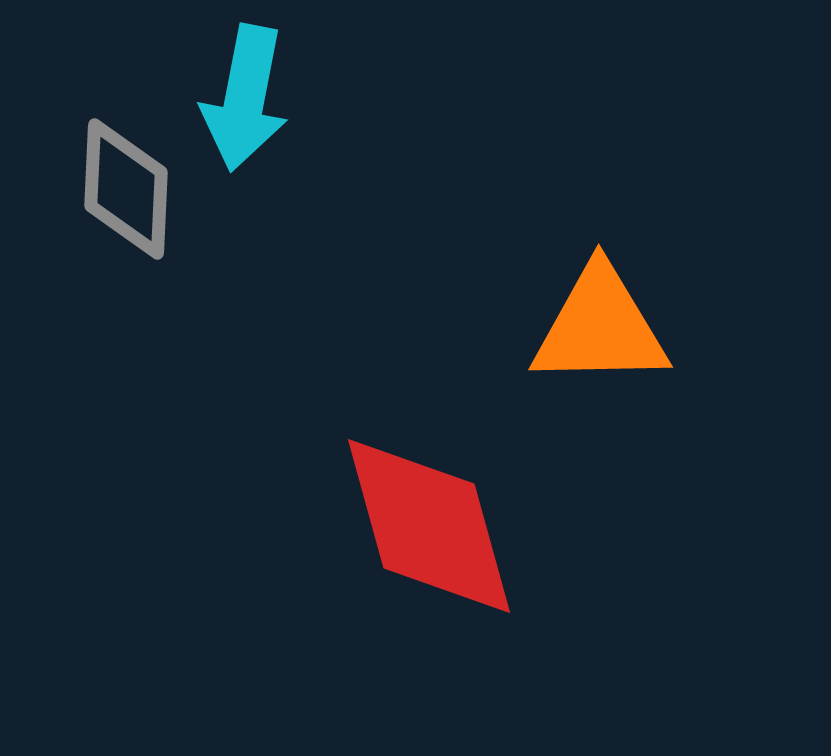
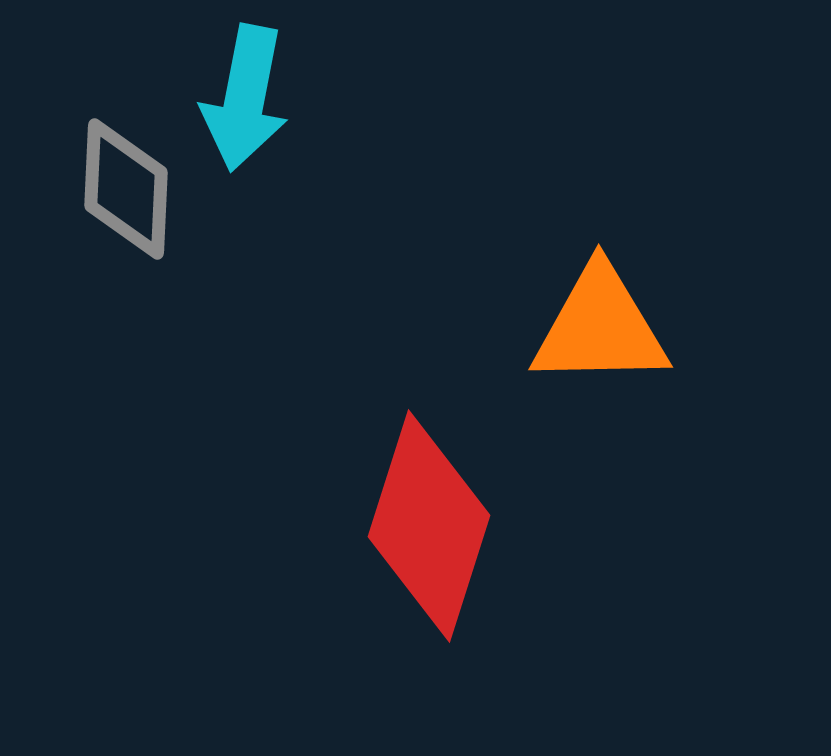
red diamond: rotated 33 degrees clockwise
